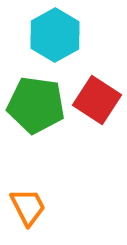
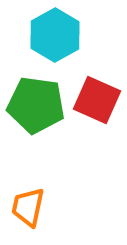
red square: rotated 9 degrees counterclockwise
orange trapezoid: rotated 141 degrees counterclockwise
